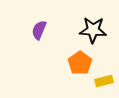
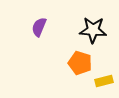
purple semicircle: moved 3 px up
orange pentagon: rotated 20 degrees counterclockwise
